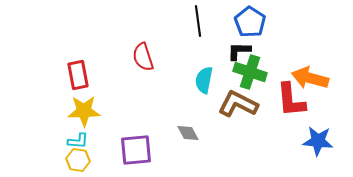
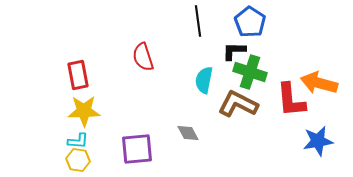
black L-shape: moved 5 px left
orange arrow: moved 9 px right, 5 px down
blue star: rotated 16 degrees counterclockwise
purple square: moved 1 px right, 1 px up
